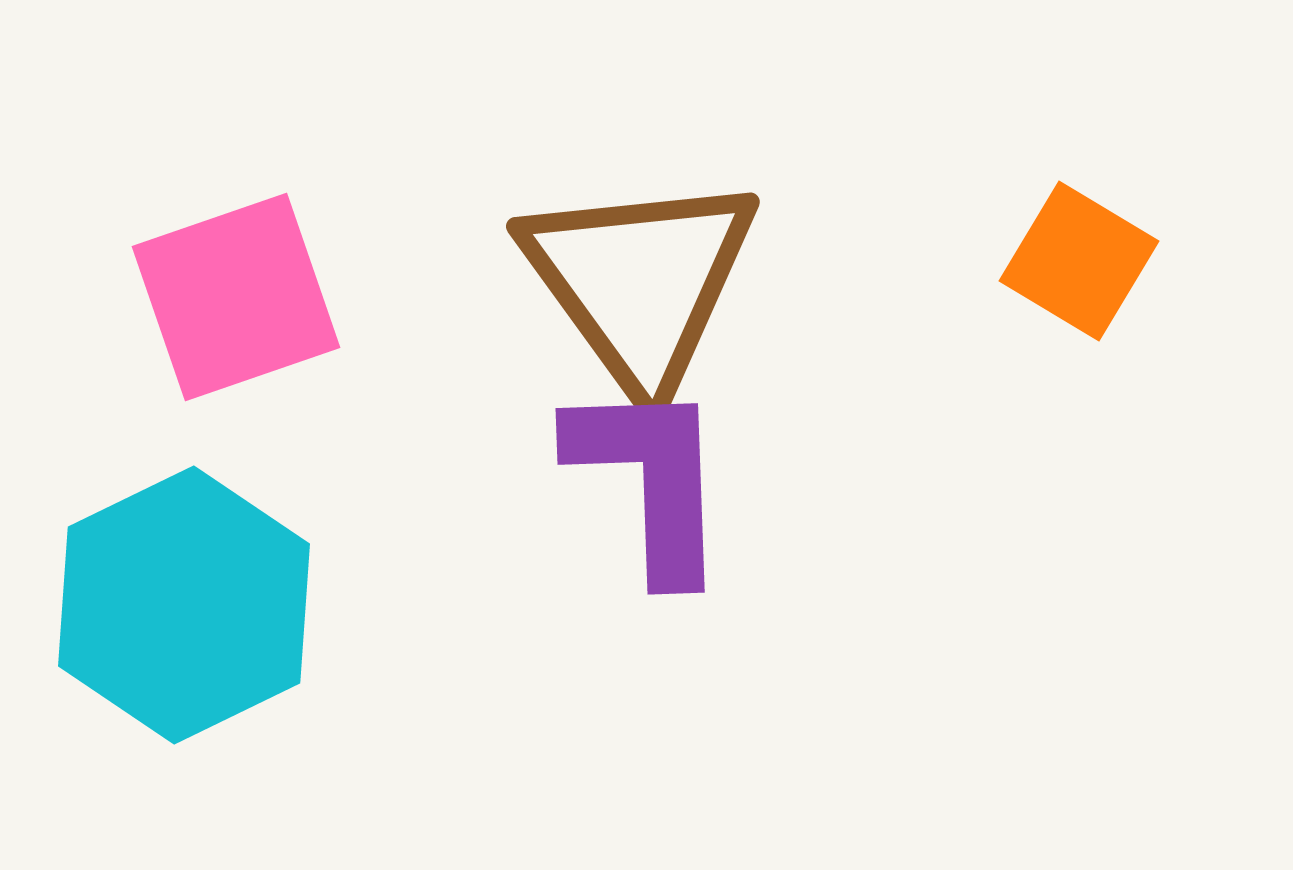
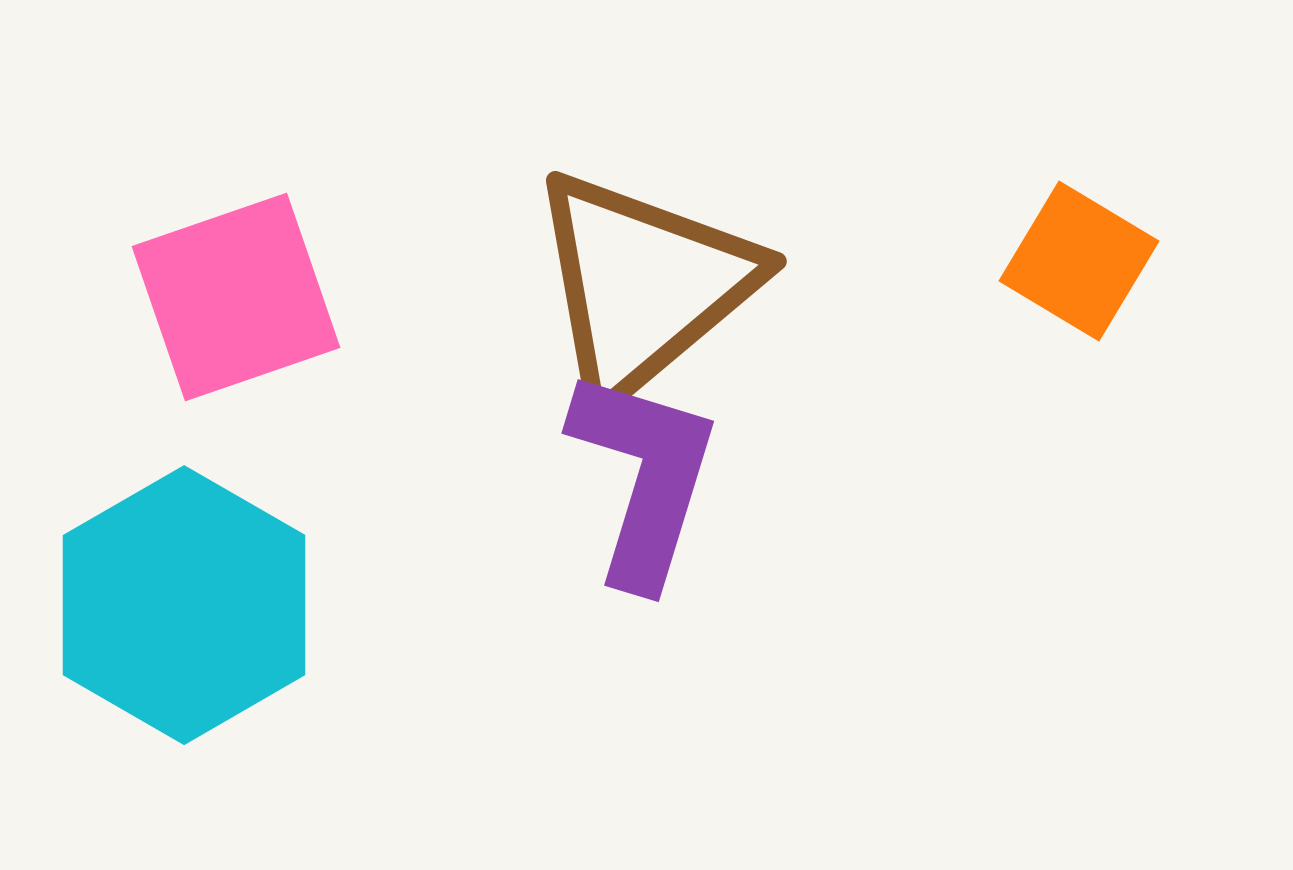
brown triangle: moved 3 px right, 3 px down; rotated 26 degrees clockwise
purple L-shape: moved 6 px left, 2 px up; rotated 19 degrees clockwise
cyan hexagon: rotated 4 degrees counterclockwise
